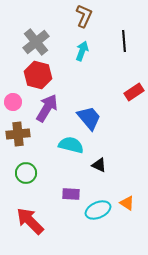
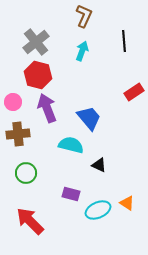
purple arrow: rotated 52 degrees counterclockwise
purple rectangle: rotated 12 degrees clockwise
